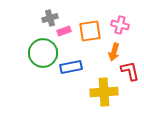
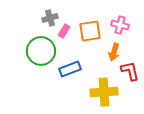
pink rectangle: rotated 40 degrees counterclockwise
green circle: moved 2 px left, 2 px up
blue rectangle: moved 1 px left, 2 px down; rotated 10 degrees counterclockwise
